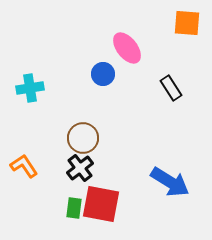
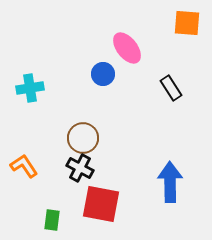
black cross: rotated 24 degrees counterclockwise
blue arrow: rotated 123 degrees counterclockwise
green rectangle: moved 22 px left, 12 px down
